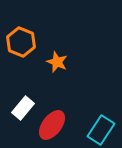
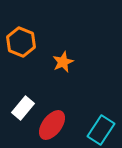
orange star: moved 6 px right; rotated 25 degrees clockwise
